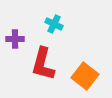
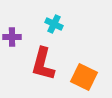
purple cross: moved 3 px left, 2 px up
orange square: moved 1 px left, 1 px down; rotated 12 degrees counterclockwise
